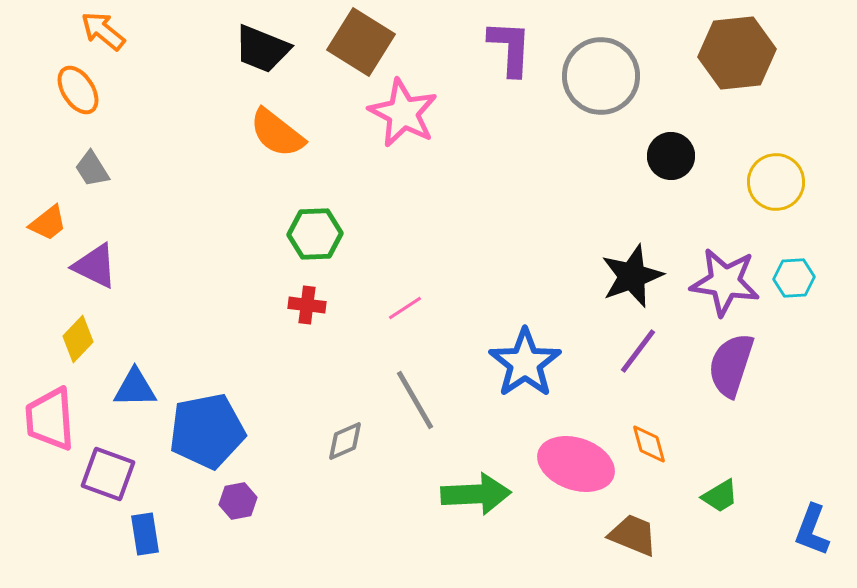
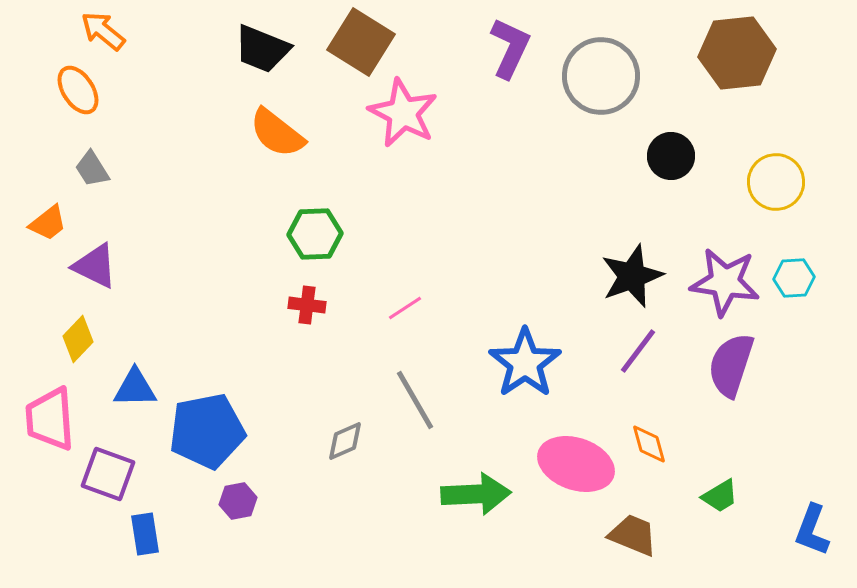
purple L-shape: rotated 22 degrees clockwise
